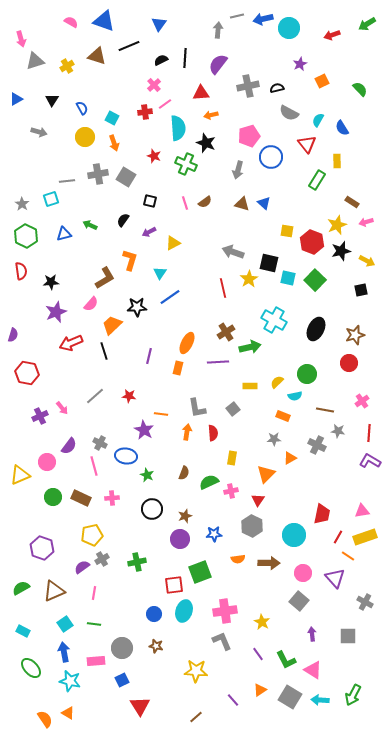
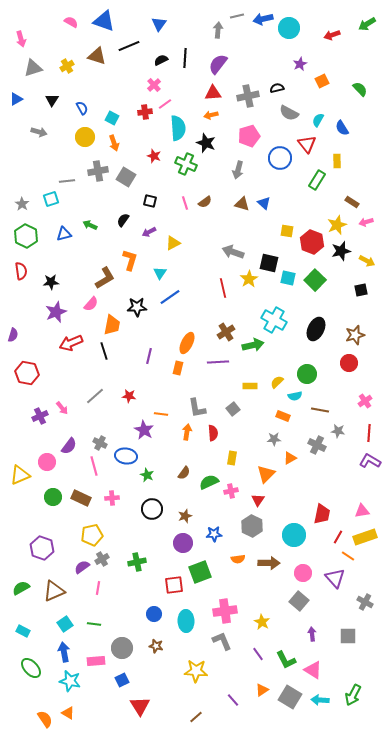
gray triangle at (35, 61): moved 2 px left, 7 px down
gray cross at (248, 86): moved 10 px down
red triangle at (201, 93): moved 12 px right
blue circle at (271, 157): moved 9 px right, 1 px down
gray cross at (98, 174): moved 3 px up
orange trapezoid at (112, 325): rotated 145 degrees clockwise
green arrow at (250, 347): moved 3 px right, 2 px up
pink cross at (362, 401): moved 3 px right
brown line at (325, 410): moved 5 px left
brown semicircle at (184, 473): rotated 16 degrees clockwise
purple circle at (180, 539): moved 3 px right, 4 px down
pink line at (94, 593): moved 4 px right, 5 px up
cyan ellipse at (184, 611): moved 2 px right, 10 px down; rotated 20 degrees counterclockwise
orange triangle at (260, 690): moved 2 px right
